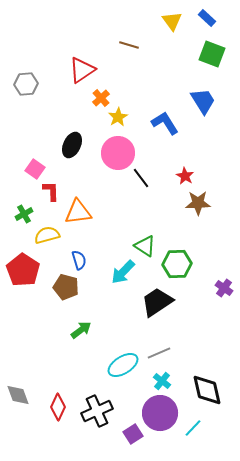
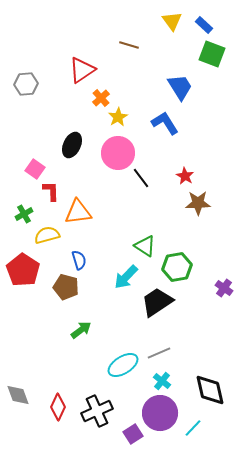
blue rectangle: moved 3 px left, 7 px down
blue trapezoid: moved 23 px left, 14 px up
green hexagon: moved 3 px down; rotated 8 degrees counterclockwise
cyan arrow: moved 3 px right, 5 px down
black diamond: moved 3 px right
